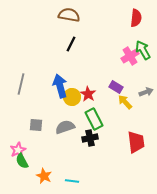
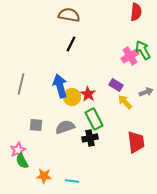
red semicircle: moved 6 px up
purple rectangle: moved 2 px up
orange star: rotated 21 degrees counterclockwise
